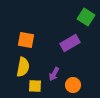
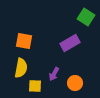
orange square: moved 2 px left, 1 px down
yellow semicircle: moved 2 px left, 1 px down
orange circle: moved 2 px right, 2 px up
